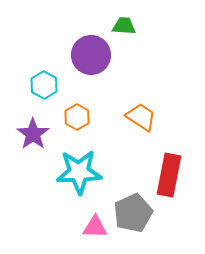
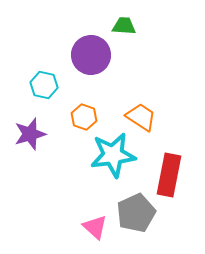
cyan hexagon: rotated 16 degrees counterclockwise
orange hexagon: moved 7 px right; rotated 10 degrees counterclockwise
purple star: moved 3 px left; rotated 20 degrees clockwise
cyan star: moved 34 px right, 17 px up; rotated 6 degrees counterclockwise
gray pentagon: moved 3 px right
pink triangle: rotated 40 degrees clockwise
